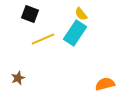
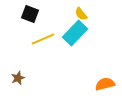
cyan rectangle: rotated 10 degrees clockwise
